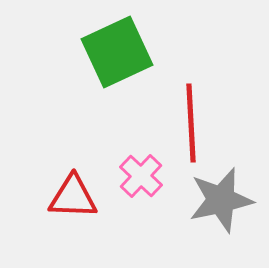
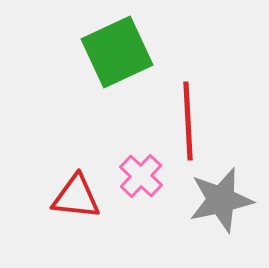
red line: moved 3 px left, 2 px up
red triangle: moved 3 px right; rotated 4 degrees clockwise
